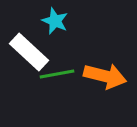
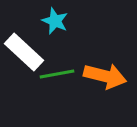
white rectangle: moved 5 px left
